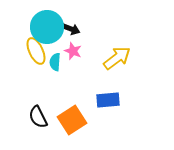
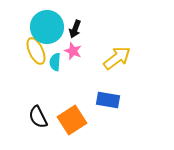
black arrow: moved 4 px right; rotated 90 degrees clockwise
blue rectangle: rotated 15 degrees clockwise
